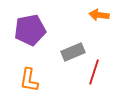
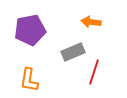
orange arrow: moved 8 px left, 7 px down
